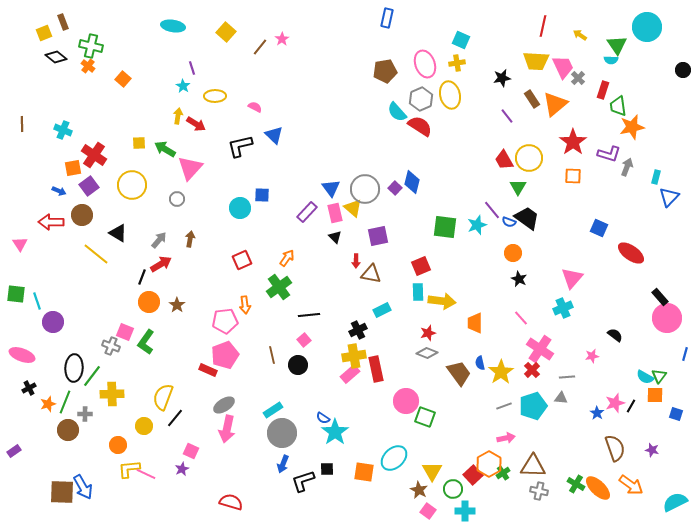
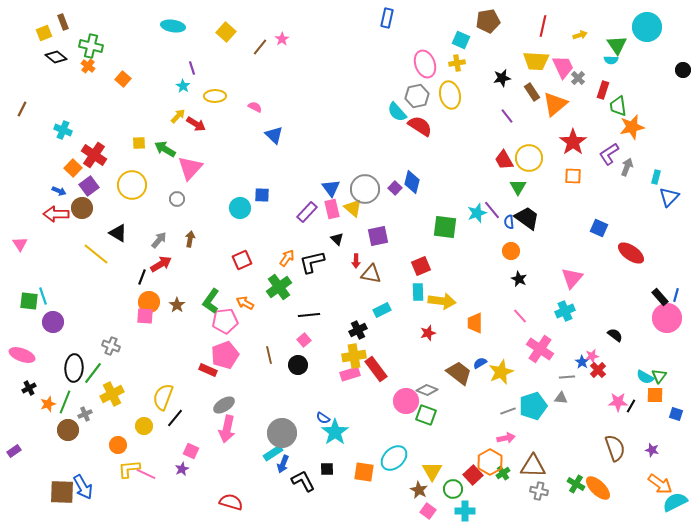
yellow arrow at (580, 35): rotated 128 degrees clockwise
brown pentagon at (385, 71): moved 103 px right, 50 px up
gray hexagon at (421, 99): moved 4 px left, 3 px up; rotated 10 degrees clockwise
brown rectangle at (532, 99): moved 7 px up
yellow arrow at (178, 116): rotated 35 degrees clockwise
brown line at (22, 124): moved 15 px up; rotated 28 degrees clockwise
black L-shape at (240, 146): moved 72 px right, 116 px down
purple L-shape at (609, 154): rotated 130 degrees clockwise
orange square at (73, 168): rotated 36 degrees counterclockwise
pink rectangle at (335, 213): moved 3 px left, 4 px up
brown circle at (82, 215): moved 7 px up
red arrow at (51, 222): moved 5 px right, 8 px up
blue semicircle at (509, 222): rotated 64 degrees clockwise
cyan star at (477, 225): moved 12 px up
black triangle at (335, 237): moved 2 px right, 2 px down
orange circle at (513, 253): moved 2 px left, 2 px up
green square at (16, 294): moved 13 px right, 7 px down
cyan line at (37, 301): moved 6 px right, 5 px up
orange arrow at (245, 305): moved 2 px up; rotated 126 degrees clockwise
cyan cross at (563, 308): moved 2 px right, 3 px down
pink line at (521, 318): moved 1 px left, 2 px up
pink square at (125, 332): moved 20 px right, 16 px up; rotated 18 degrees counterclockwise
green L-shape at (146, 342): moved 65 px right, 41 px up
gray diamond at (427, 353): moved 37 px down
blue line at (685, 354): moved 9 px left, 59 px up
brown line at (272, 355): moved 3 px left
blue semicircle at (480, 363): rotated 72 degrees clockwise
red rectangle at (376, 369): rotated 25 degrees counterclockwise
red cross at (532, 370): moved 66 px right
yellow star at (501, 372): rotated 10 degrees clockwise
brown trapezoid at (459, 373): rotated 16 degrees counterclockwise
pink rectangle at (350, 374): rotated 24 degrees clockwise
green line at (92, 376): moved 1 px right, 3 px up
yellow cross at (112, 394): rotated 25 degrees counterclockwise
pink star at (615, 403): moved 3 px right, 1 px up; rotated 18 degrees clockwise
gray line at (504, 406): moved 4 px right, 5 px down
cyan rectangle at (273, 410): moved 43 px down
blue star at (597, 413): moved 15 px left, 51 px up
gray cross at (85, 414): rotated 24 degrees counterclockwise
green square at (425, 417): moved 1 px right, 2 px up
orange hexagon at (489, 464): moved 1 px right, 2 px up
black L-shape at (303, 481): rotated 80 degrees clockwise
orange arrow at (631, 485): moved 29 px right, 1 px up
